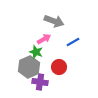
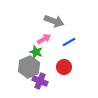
blue line: moved 4 px left
red circle: moved 5 px right
purple cross: moved 1 px up; rotated 14 degrees clockwise
